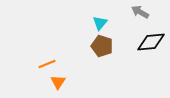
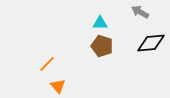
cyan triangle: rotated 49 degrees clockwise
black diamond: moved 1 px down
orange line: rotated 24 degrees counterclockwise
orange triangle: moved 4 px down; rotated 14 degrees counterclockwise
